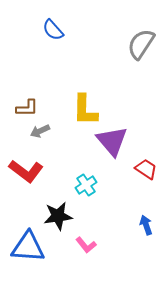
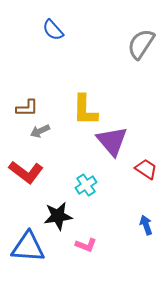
red L-shape: moved 1 px down
pink L-shape: rotated 30 degrees counterclockwise
